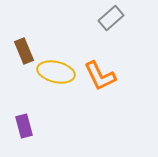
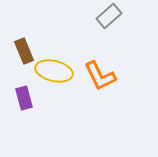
gray rectangle: moved 2 px left, 2 px up
yellow ellipse: moved 2 px left, 1 px up
purple rectangle: moved 28 px up
